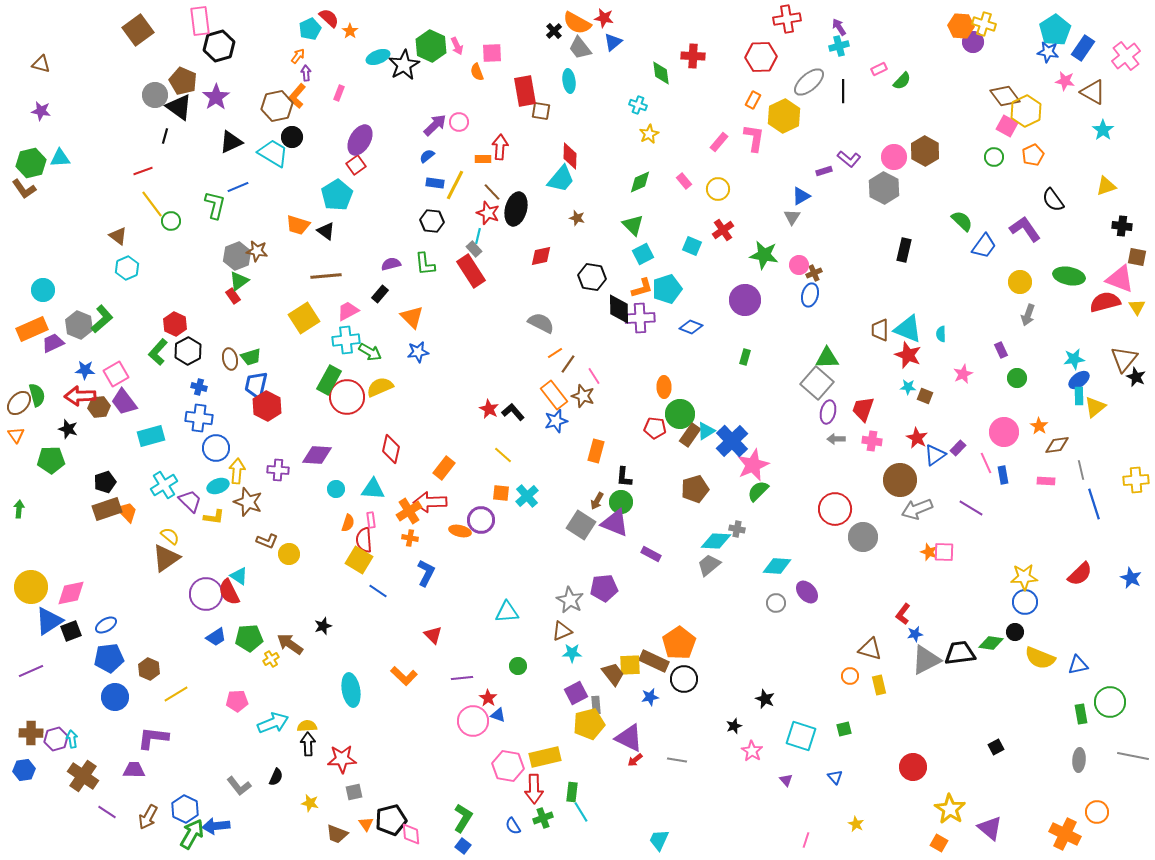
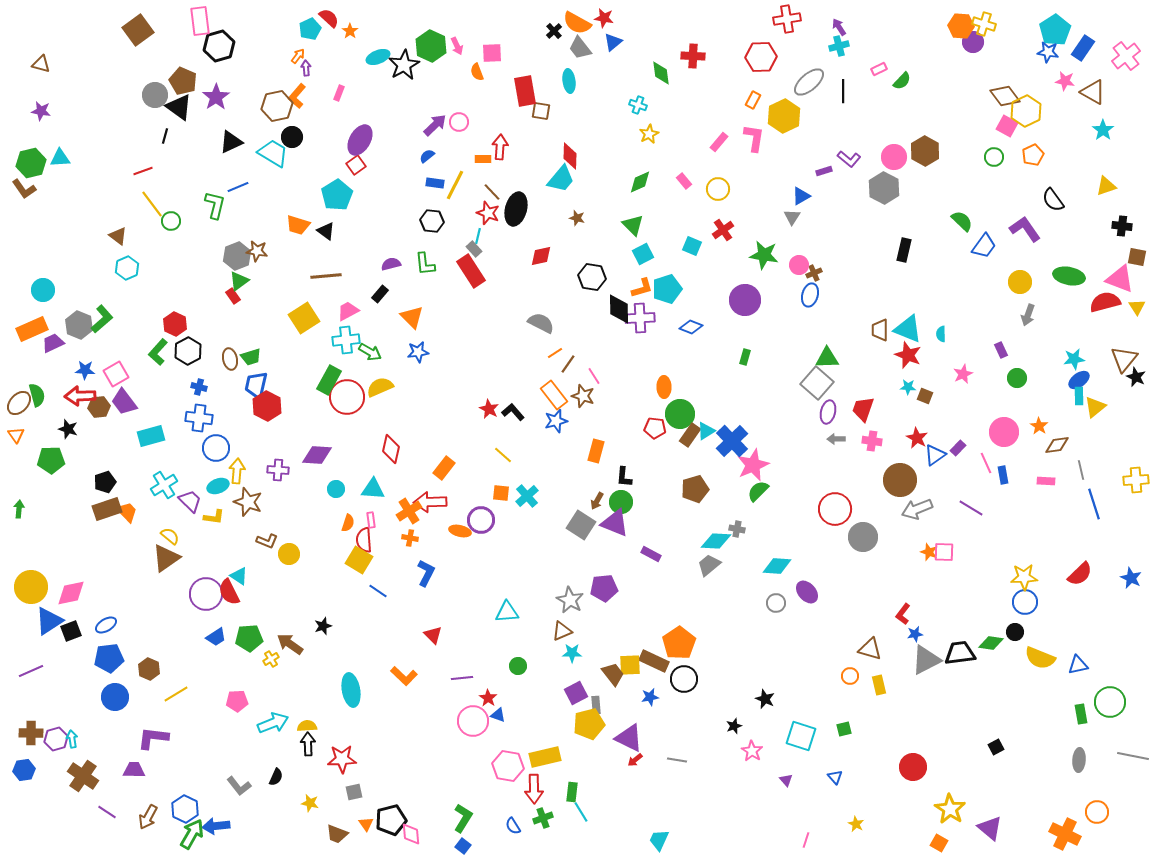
purple arrow at (306, 73): moved 5 px up
